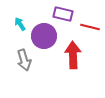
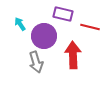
gray arrow: moved 12 px right, 2 px down
